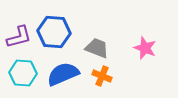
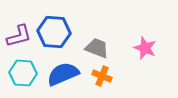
purple L-shape: moved 1 px up
